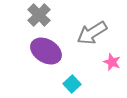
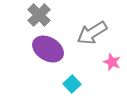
purple ellipse: moved 2 px right, 2 px up
